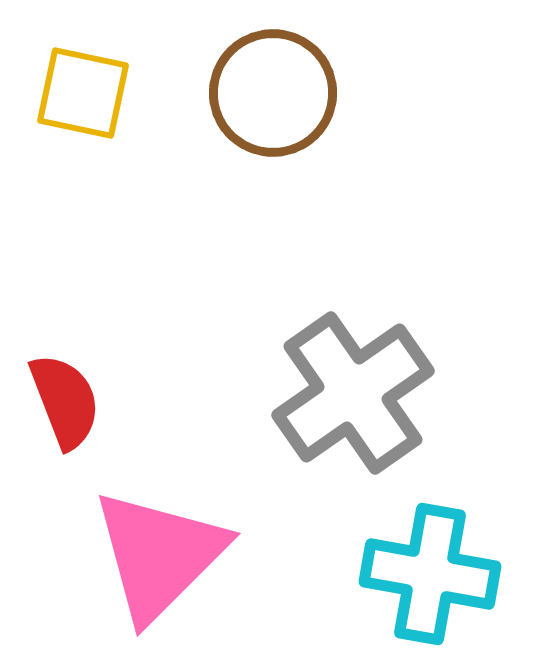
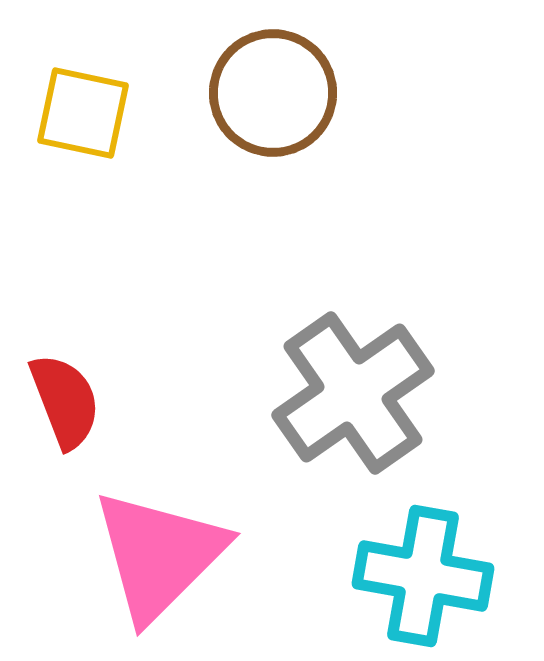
yellow square: moved 20 px down
cyan cross: moved 7 px left, 2 px down
